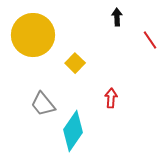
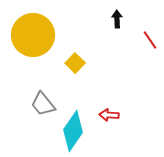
black arrow: moved 2 px down
red arrow: moved 2 px left, 17 px down; rotated 90 degrees counterclockwise
